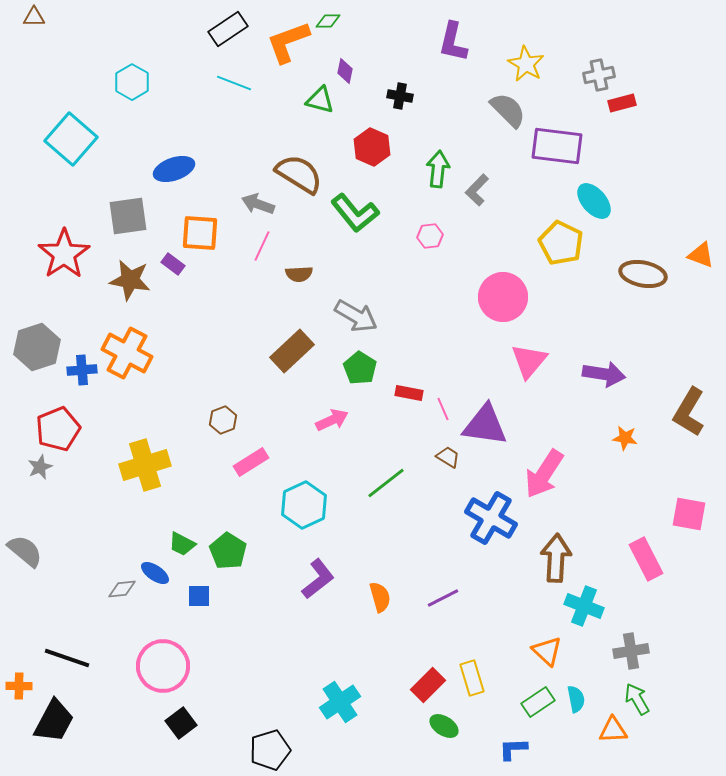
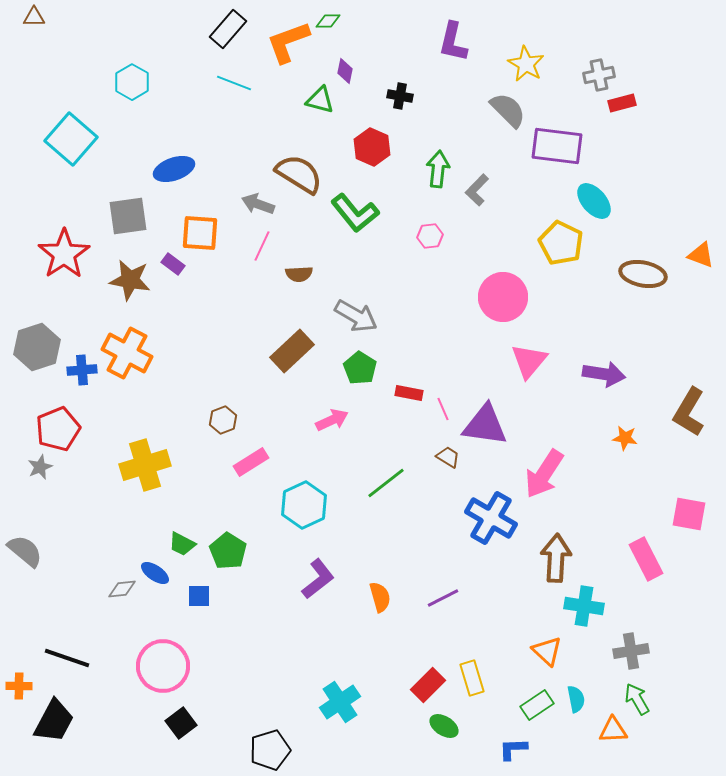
black rectangle at (228, 29): rotated 15 degrees counterclockwise
cyan cross at (584, 606): rotated 12 degrees counterclockwise
green rectangle at (538, 702): moved 1 px left, 3 px down
